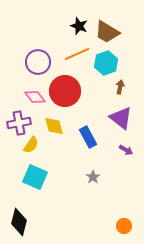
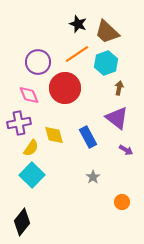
black star: moved 1 px left, 2 px up
brown trapezoid: rotated 12 degrees clockwise
orange line: rotated 10 degrees counterclockwise
brown arrow: moved 1 px left, 1 px down
red circle: moved 3 px up
pink diamond: moved 6 px left, 2 px up; rotated 15 degrees clockwise
purple triangle: moved 4 px left
yellow diamond: moved 9 px down
yellow semicircle: moved 3 px down
cyan square: moved 3 px left, 2 px up; rotated 20 degrees clockwise
black diamond: moved 3 px right; rotated 24 degrees clockwise
orange circle: moved 2 px left, 24 px up
